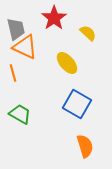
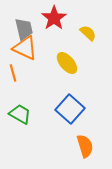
gray trapezoid: moved 8 px right
orange triangle: moved 1 px down
blue square: moved 7 px left, 5 px down; rotated 12 degrees clockwise
